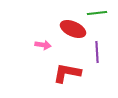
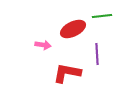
green line: moved 5 px right, 3 px down
red ellipse: rotated 50 degrees counterclockwise
purple line: moved 2 px down
